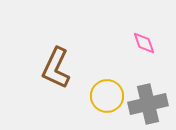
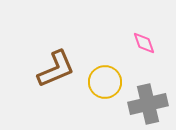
brown L-shape: moved 1 px down; rotated 138 degrees counterclockwise
yellow circle: moved 2 px left, 14 px up
